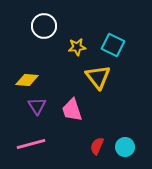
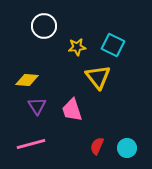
cyan circle: moved 2 px right, 1 px down
